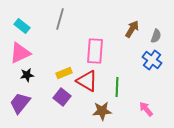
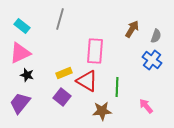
black star: rotated 24 degrees clockwise
pink arrow: moved 3 px up
